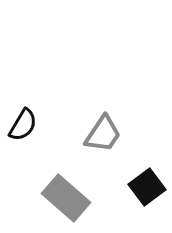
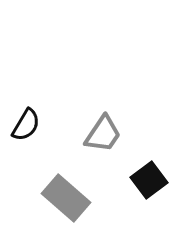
black semicircle: moved 3 px right
black square: moved 2 px right, 7 px up
